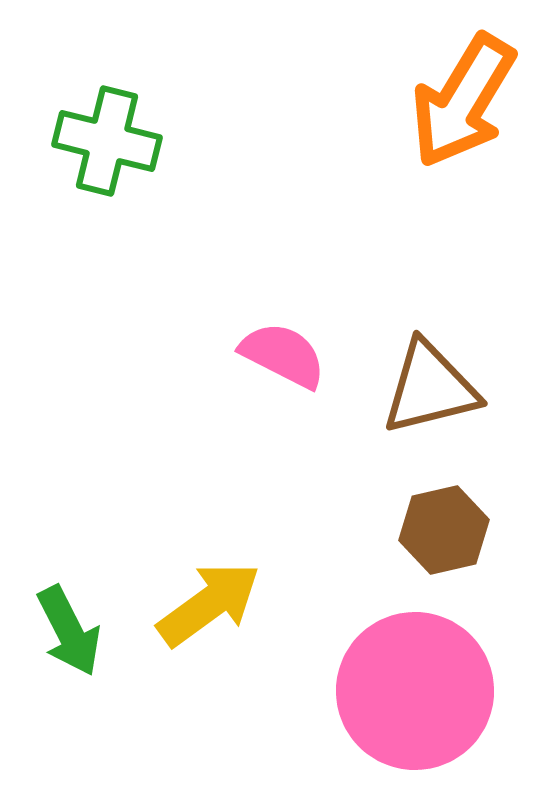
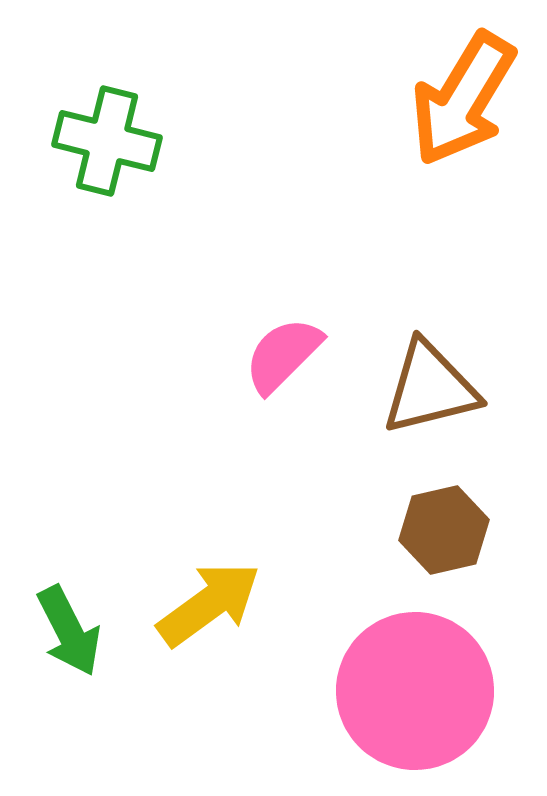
orange arrow: moved 2 px up
pink semicircle: rotated 72 degrees counterclockwise
